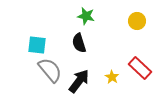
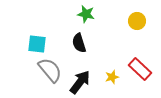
green star: moved 2 px up
cyan square: moved 1 px up
red rectangle: moved 1 px down
yellow star: rotated 24 degrees clockwise
black arrow: moved 1 px right, 1 px down
